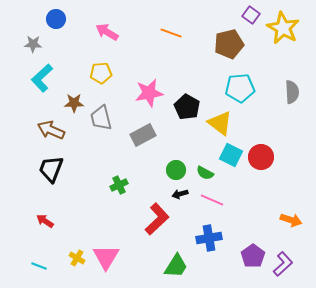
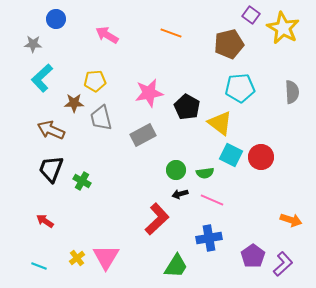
pink arrow: moved 3 px down
yellow pentagon: moved 6 px left, 8 px down
green semicircle: rotated 36 degrees counterclockwise
green cross: moved 37 px left, 4 px up; rotated 36 degrees counterclockwise
yellow cross: rotated 21 degrees clockwise
